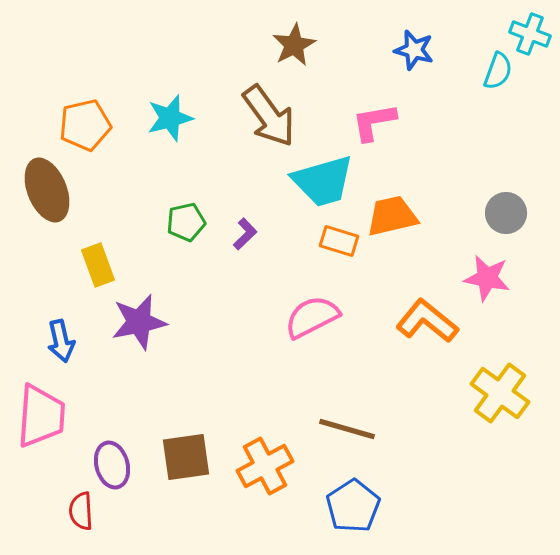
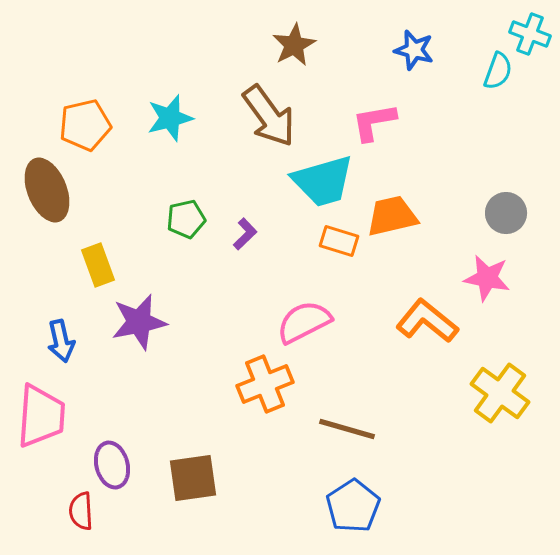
green pentagon: moved 3 px up
pink semicircle: moved 8 px left, 5 px down
brown square: moved 7 px right, 21 px down
orange cross: moved 82 px up; rotated 6 degrees clockwise
